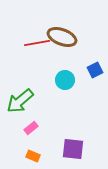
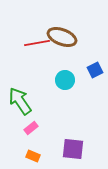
green arrow: rotated 96 degrees clockwise
